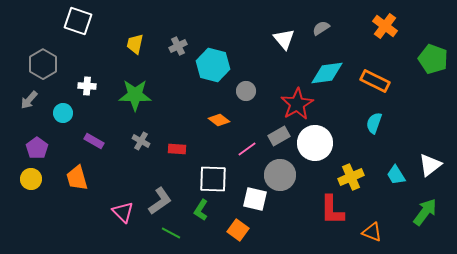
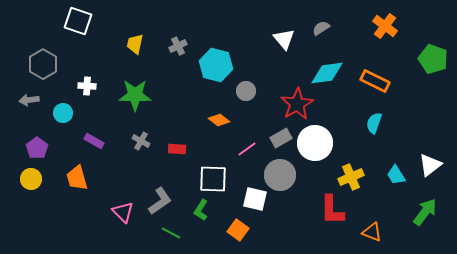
cyan hexagon at (213, 65): moved 3 px right
gray arrow at (29, 100): rotated 42 degrees clockwise
gray rectangle at (279, 136): moved 2 px right, 2 px down
